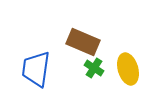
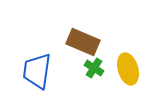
blue trapezoid: moved 1 px right, 2 px down
